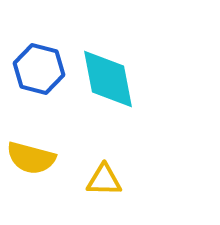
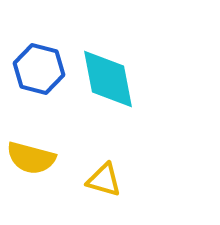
yellow triangle: rotated 15 degrees clockwise
